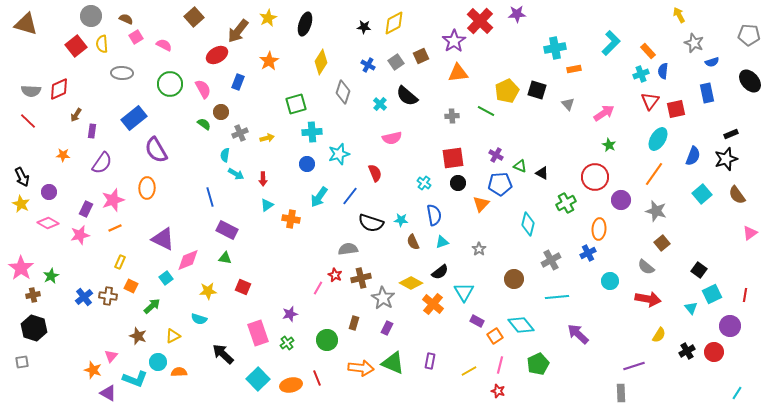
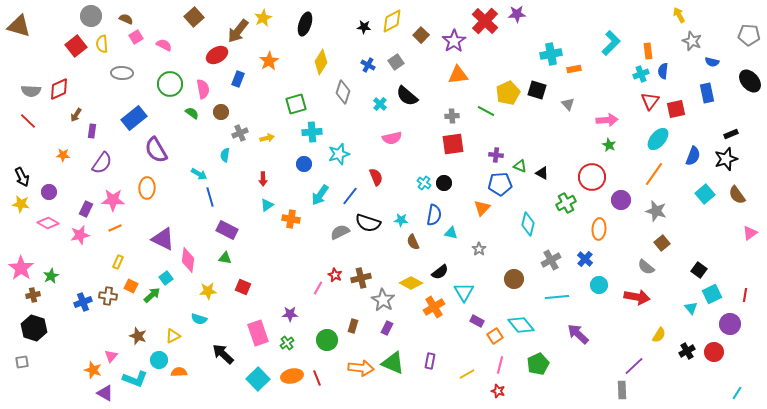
yellow star at (268, 18): moved 5 px left
red cross at (480, 21): moved 5 px right
yellow diamond at (394, 23): moved 2 px left, 2 px up
brown triangle at (26, 24): moved 7 px left, 2 px down
gray star at (694, 43): moved 2 px left, 2 px up
cyan cross at (555, 48): moved 4 px left, 6 px down
orange rectangle at (648, 51): rotated 35 degrees clockwise
brown square at (421, 56): moved 21 px up; rotated 21 degrees counterclockwise
blue semicircle at (712, 62): rotated 32 degrees clockwise
orange triangle at (458, 73): moved 2 px down
blue rectangle at (238, 82): moved 3 px up
pink semicircle at (203, 89): rotated 18 degrees clockwise
yellow pentagon at (507, 91): moved 1 px right, 2 px down
pink arrow at (604, 113): moved 3 px right, 7 px down; rotated 30 degrees clockwise
green semicircle at (204, 124): moved 12 px left, 11 px up
cyan ellipse at (658, 139): rotated 10 degrees clockwise
purple cross at (496, 155): rotated 24 degrees counterclockwise
red square at (453, 158): moved 14 px up
blue circle at (307, 164): moved 3 px left
red semicircle at (375, 173): moved 1 px right, 4 px down
cyan arrow at (236, 174): moved 37 px left
red circle at (595, 177): moved 3 px left
black circle at (458, 183): moved 14 px left
cyan square at (702, 194): moved 3 px right
cyan arrow at (319, 197): moved 1 px right, 2 px up
pink star at (113, 200): rotated 20 degrees clockwise
yellow star at (21, 204): rotated 18 degrees counterclockwise
orange triangle at (481, 204): moved 1 px right, 4 px down
blue semicircle at (434, 215): rotated 20 degrees clockwise
black semicircle at (371, 223): moved 3 px left
cyan triangle at (442, 242): moved 9 px right, 9 px up; rotated 32 degrees clockwise
gray semicircle at (348, 249): moved 8 px left, 17 px up; rotated 18 degrees counterclockwise
blue cross at (588, 253): moved 3 px left, 6 px down; rotated 21 degrees counterclockwise
pink diamond at (188, 260): rotated 60 degrees counterclockwise
yellow rectangle at (120, 262): moved 2 px left
cyan circle at (610, 281): moved 11 px left, 4 px down
blue cross at (84, 297): moved 1 px left, 5 px down; rotated 18 degrees clockwise
gray star at (383, 298): moved 2 px down
red arrow at (648, 299): moved 11 px left, 2 px up
orange cross at (433, 304): moved 1 px right, 3 px down; rotated 20 degrees clockwise
green arrow at (152, 306): moved 11 px up
purple star at (290, 314): rotated 14 degrees clockwise
brown rectangle at (354, 323): moved 1 px left, 3 px down
purple circle at (730, 326): moved 2 px up
cyan circle at (158, 362): moved 1 px right, 2 px up
purple line at (634, 366): rotated 25 degrees counterclockwise
yellow line at (469, 371): moved 2 px left, 3 px down
orange ellipse at (291, 385): moved 1 px right, 9 px up
purple triangle at (108, 393): moved 3 px left
gray rectangle at (621, 393): moved 1 px right, 3 px up
